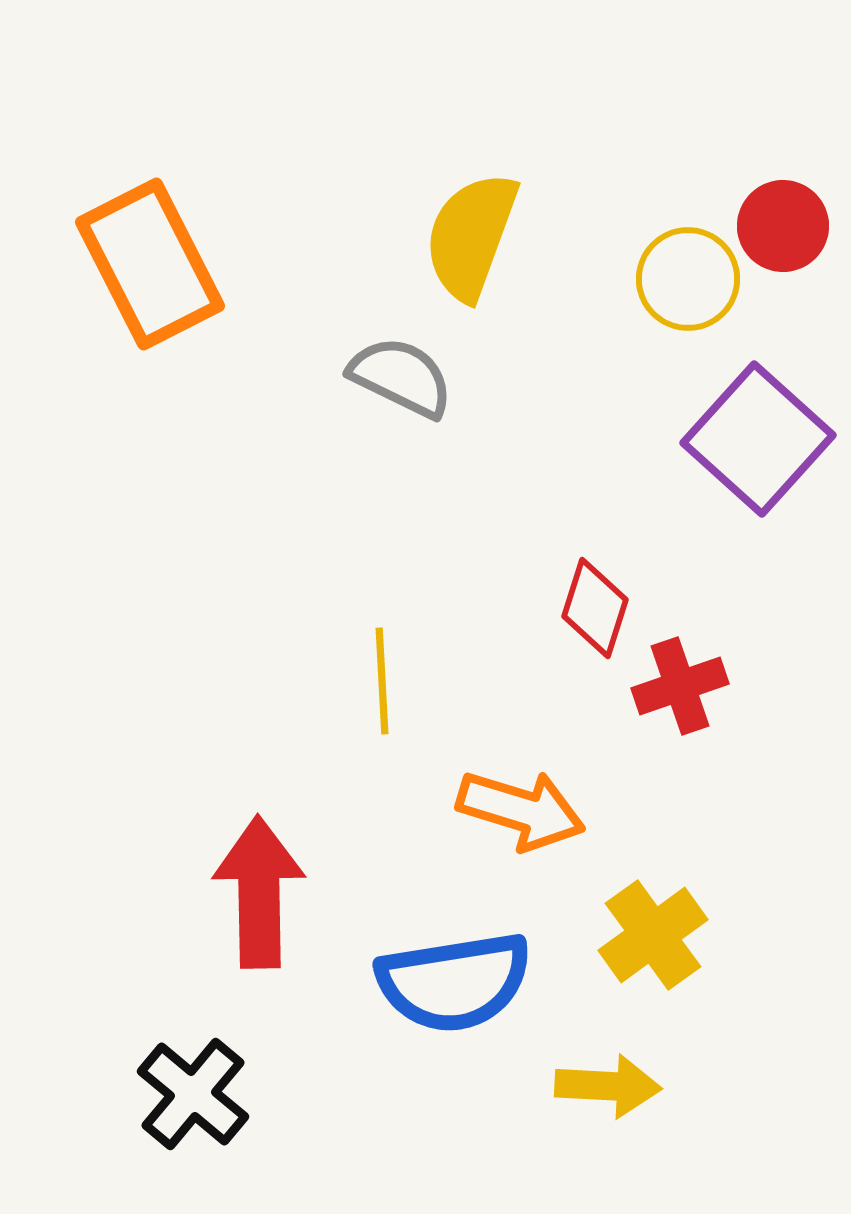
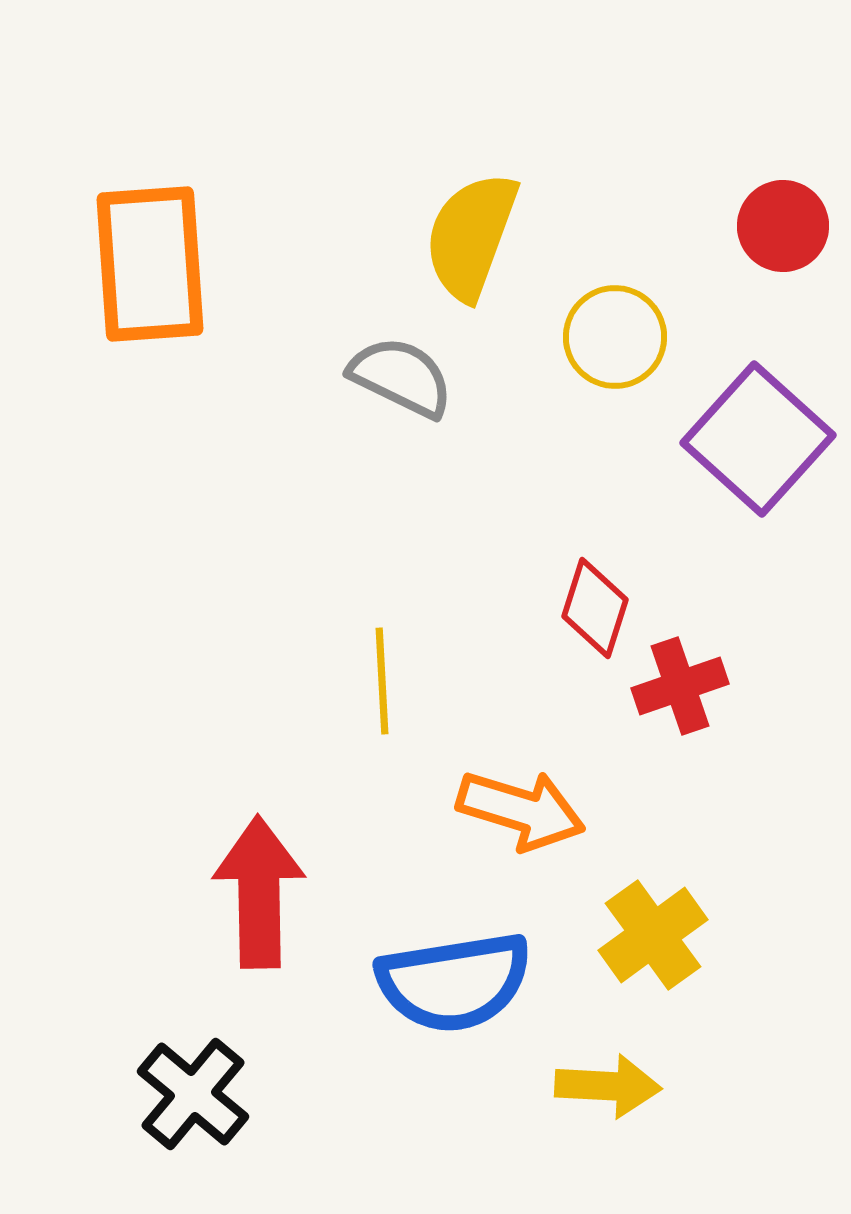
orange rectangle: rotated 23 degrees clockwise
yellow circle: moved 73 px left, 58 px down
